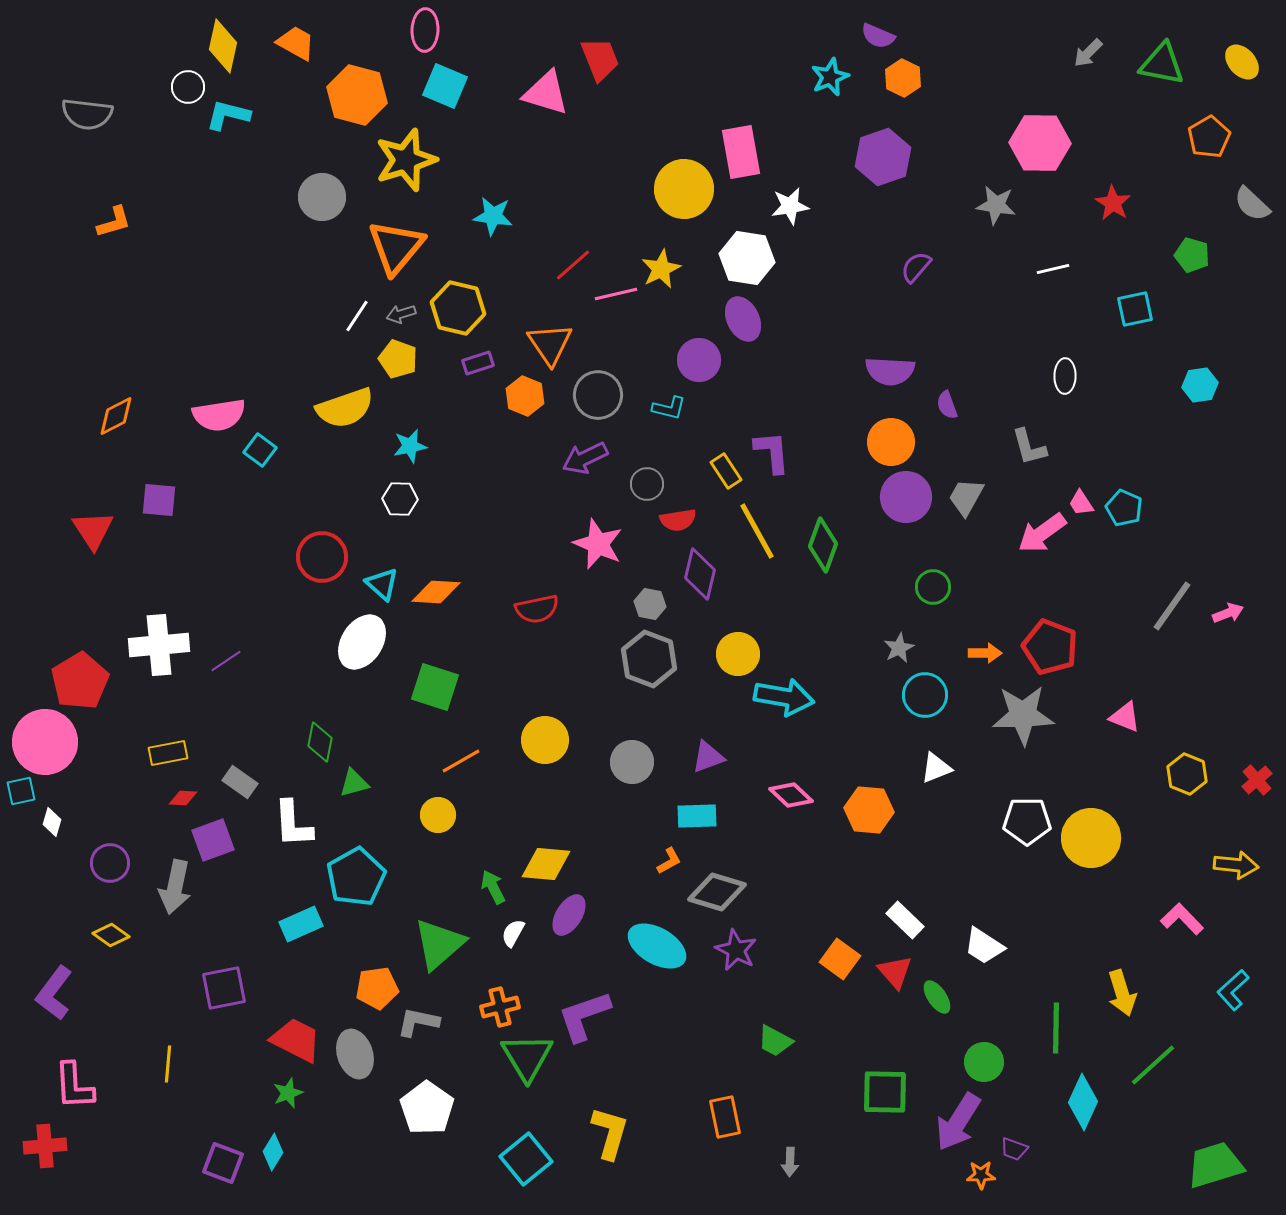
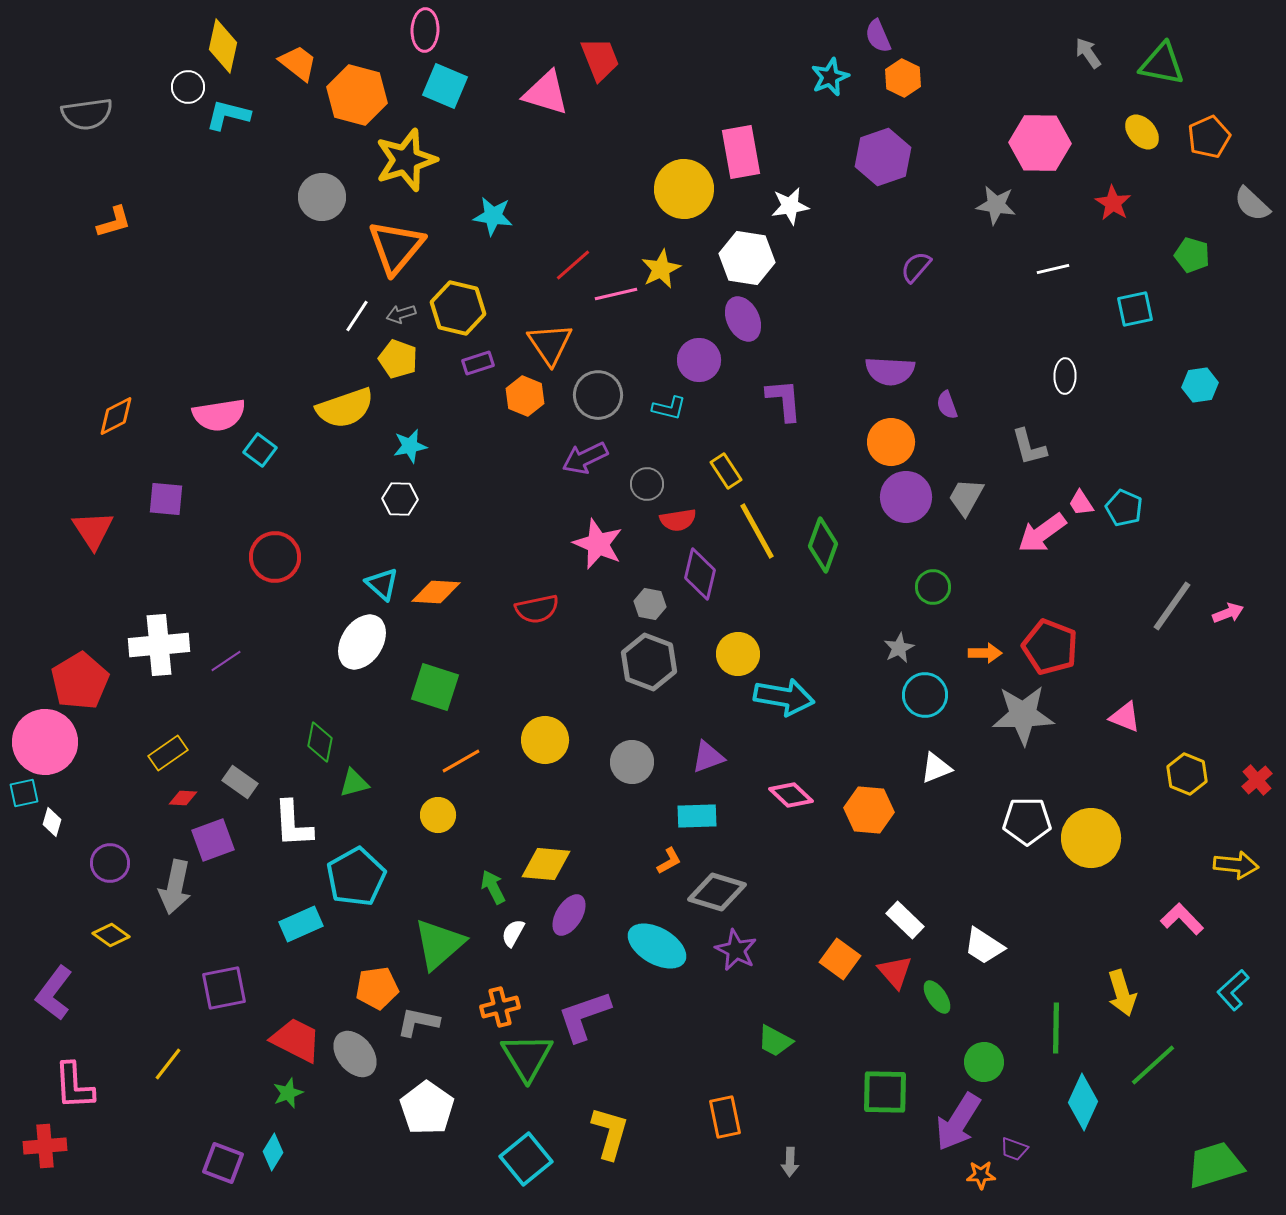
purple semicircle at (878, 36): rotated 44 degrees clockwise
orange trapezoid at (296, 43): moved 2 px right, 20 px down; rotated 9 degrees clockwise
gray arrow at (1088, 53): rotated 100 degrees clockwise
yellow ellipse at (1242, 62): moved 100 px left, 70 px down
gray semicircle at (87, 114): rotated 15 degrees counterclockwise
orange pentagon at (1209, 137): rotated 6 degrees clockwise
purple L-shape at (772, 452): moved 12 px right, 52 px up
purple square at (159, 500): moved 7 px right, 1 px up
red circle at (322, 557): moved 47 px left
gray hexagon at (649, 659): moved 3 px down
yellow rectangle at (168, 753): rotated 24 degrees counterclockwise
cyan square at (21, 791): moved 3 px right, 2 px down
gray ellipse at (355, 1054): rotated 21 degrees counterclockwise
yellow line at (168, 1064): rotated 33 degrees clockwise
